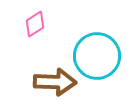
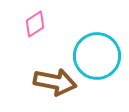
brown arrow: rotated 9 degrees clockwise
